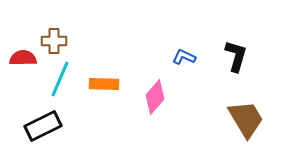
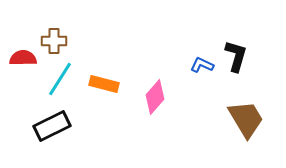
blue L-shape: moved 18 px right, 8 px down
cyan line: rotated 9 degrees clockwise
orange rectangle: rotated 12 degrees clockwise
black rectangle: moved 9 px right
